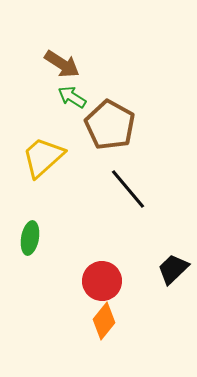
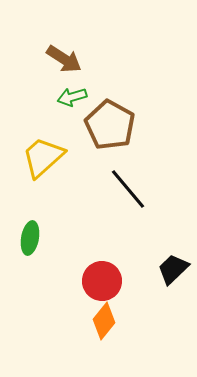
brown arrow: moved 2 px right, 5 px up
green arrow: rotated 48 degrees counterclockwise
